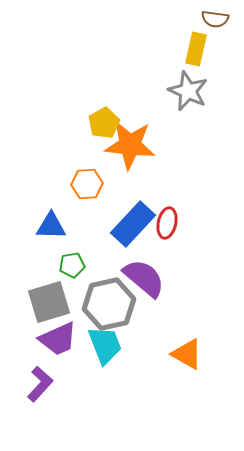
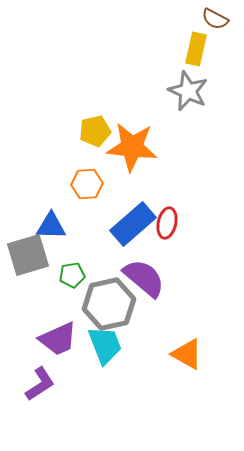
brown semicircle: rotated 20 degrees clockwise
yellow pentagon: moved 9 px left, 8 px down; rotated 16 degrees clockwise
orange star: moved 2 px right, 2 px down
blue rectangle: rotated 6 degrees clockwise
green pentagon: moved 10 px down
gray square: moved 21 px left, 47 px up
purple L-shape: rotated 15 degrees clockwise
